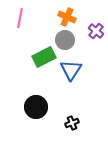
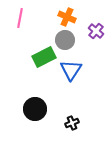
black circle: moved 1 px left, 2 px down
